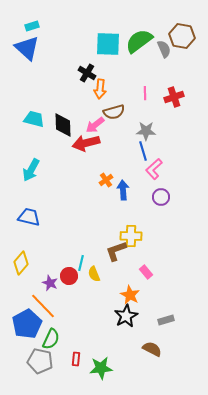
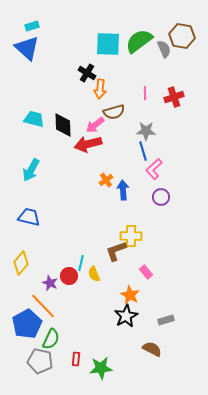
red arrow at (86, 143): moved 2 px right, 1 px down
